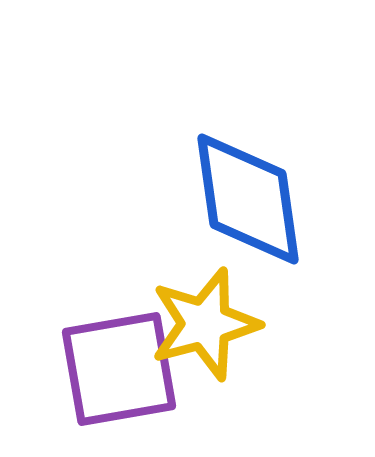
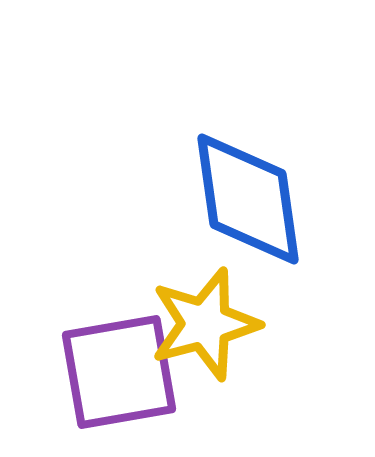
purple square: moved 3 px down
